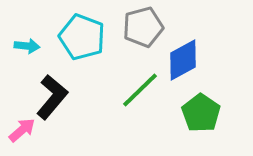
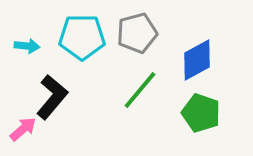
gray pentagon: moved 6 px left, 6 px down
cyan pentagon: rotated 21 degrees counterclockwise
blue diamond: moved 14 px right
green line: rotated 6 degrees counterclockwise
green pentagon: rotated 15 degrees counterclockwise
pink arrow: moved 1 px right, 1 px up
